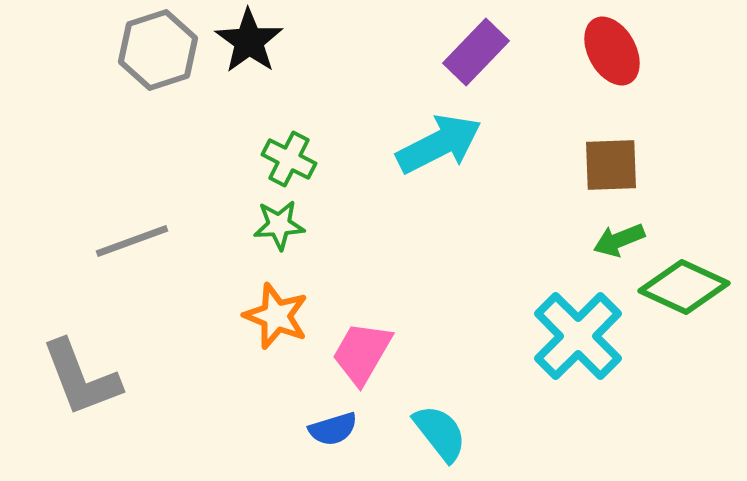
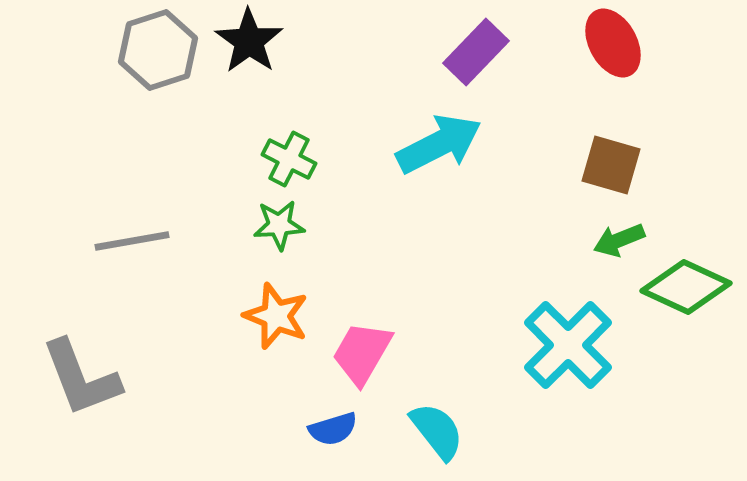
red ellipse: moved 1 px right, 8 px up
brown square: rotated 18 degrees clockwise
gray line: rotated 10 degrees clockwise
green diamond: moved 2 px right
cyan cross: moved 10 px left, 9 px down
cyan semicircle: moved 3 px left, 2 px up
